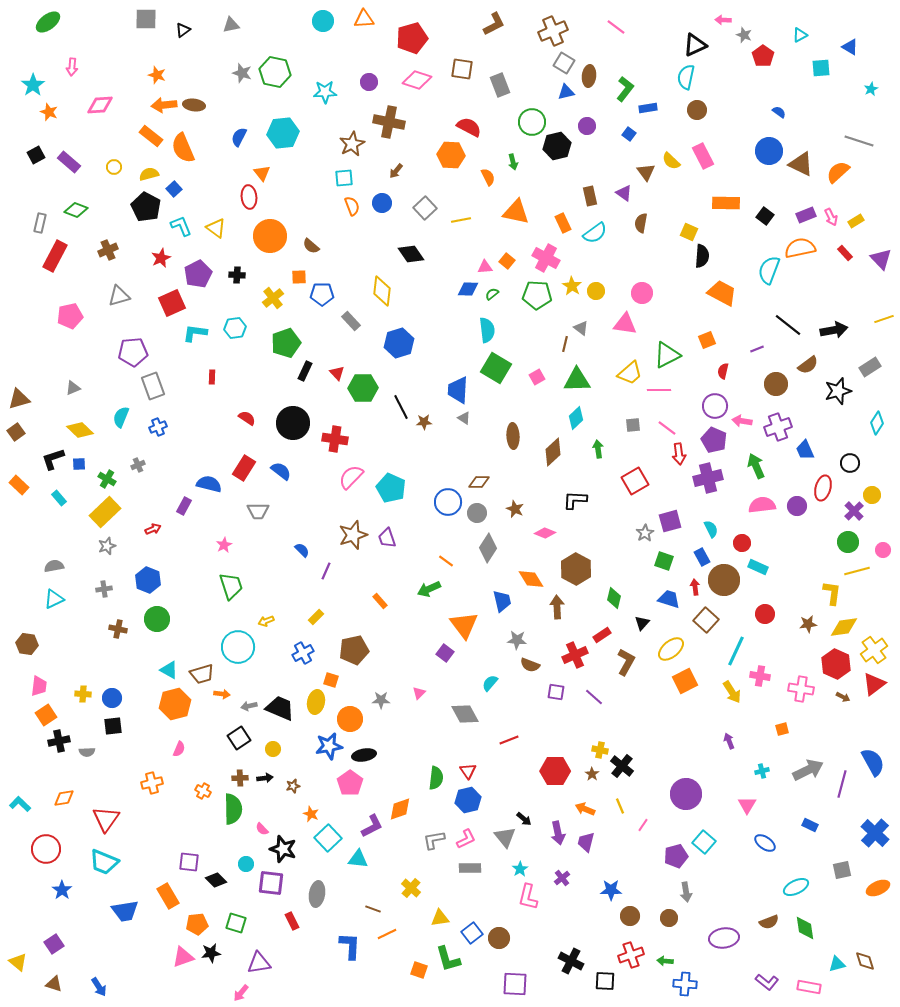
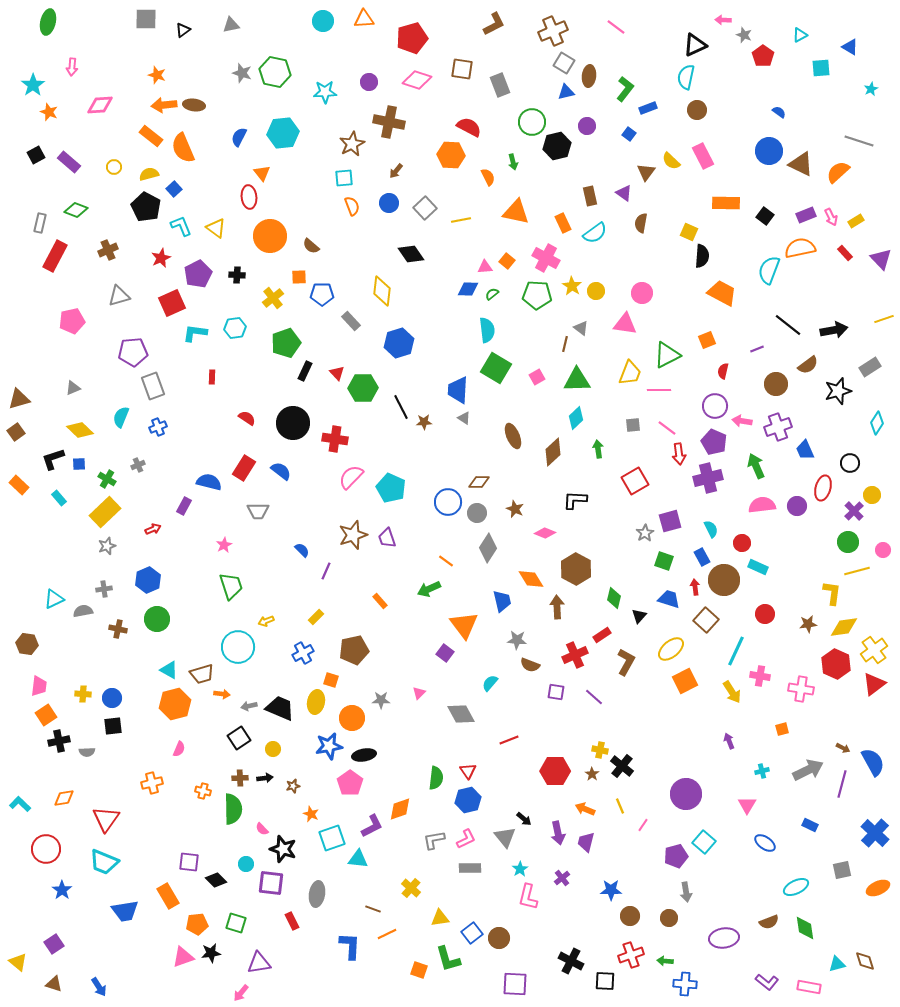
green ellipse at (48, 22): rotated 40 degrees counterclockwise
blue rectangle at (648, 108): rotated 12 degrees counterclockwise
brown triangle at (646, 172): rotated 12 degrees clockwise
blue circle at (382, 203): moved 7 px right
pink pentagon at (70, 316): moved 2 px right, 5 px down
yellow trapezoid at (630, 373): rotated 28 degrees counterclockwise
brown ellipse at (513, 436): rotated 20 degrees counterclockwise
purple pentagon at (714, 440): moved 2 px down
blue semicircle at (209, 484): moved 2 px up
gray semicircle at (54, 566): moved 29 px right, 45 px down
blue hexagon at (148, 580): rotated 15 degrees clockwise
black triangle at (642, 623): moved 3 px left, 7 px up
brown arrow at (843, 697): moved 51 px down
gray diamond at (465, 714): moved 4 px left
orange circle at (350, 719): moved 2 px right, 1 px up
orange cross at (203, 791): rotated 14 degrees counterclockwise
cyan square at (328, 838): moved 4 px right; rotated 24 degrees clockwise
